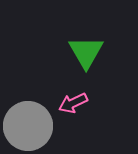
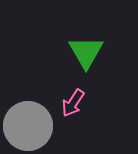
pink arrow: rotated 32 degrees counterclockwise
